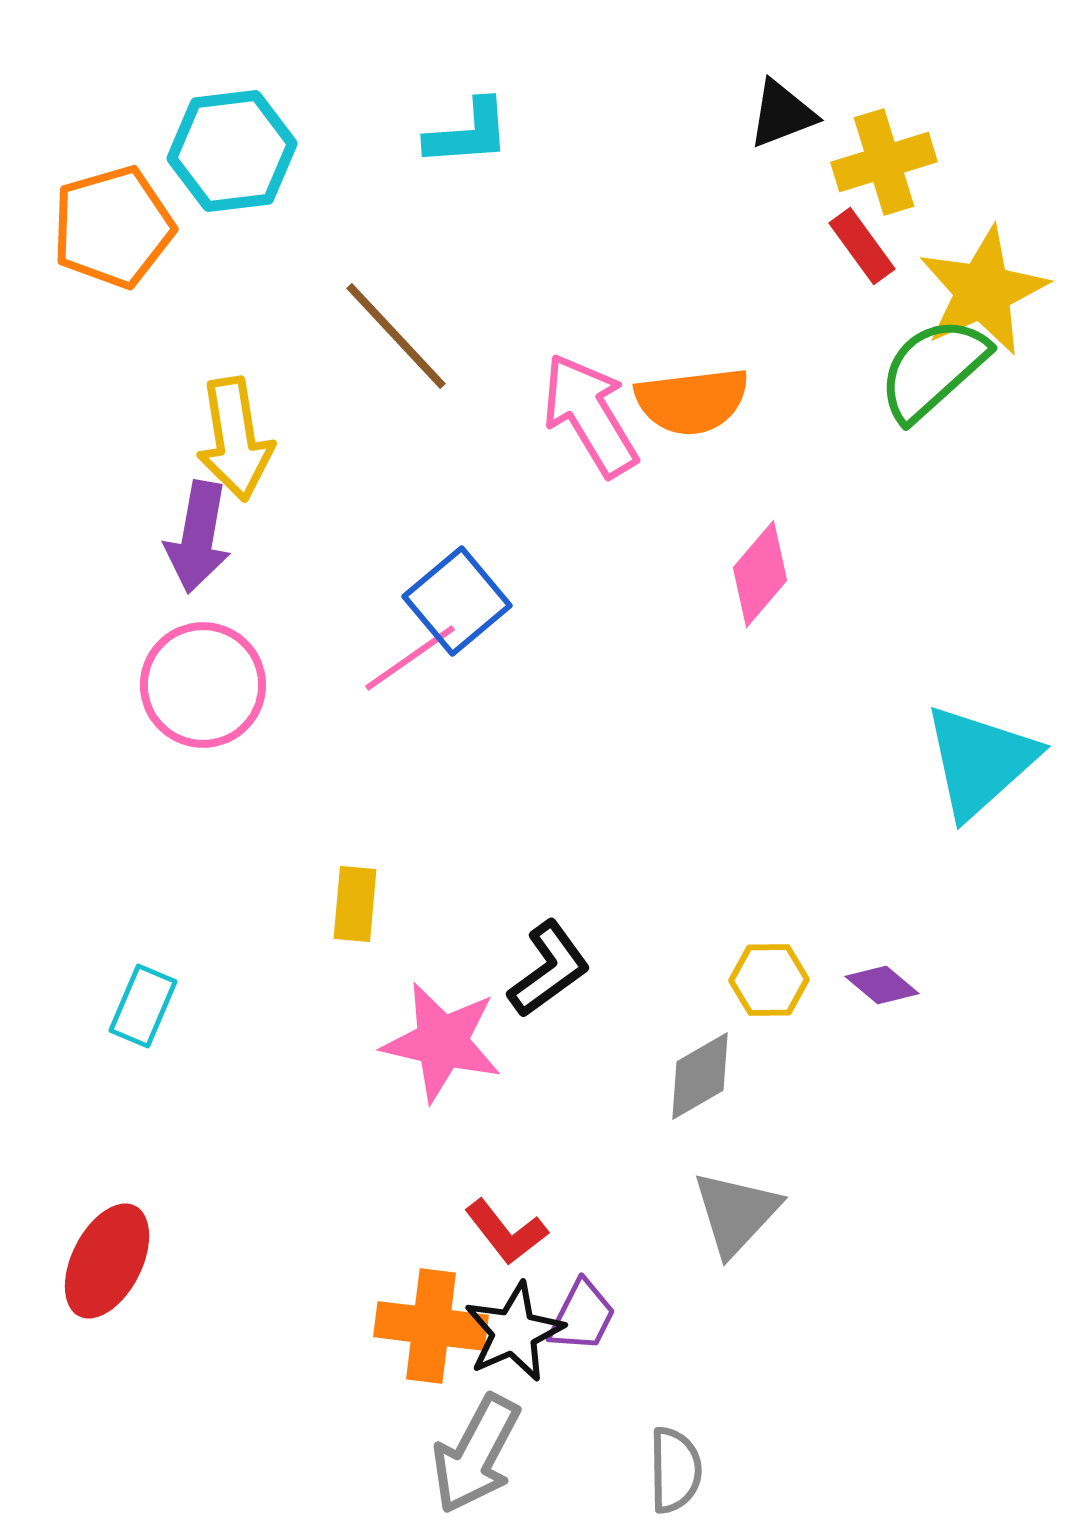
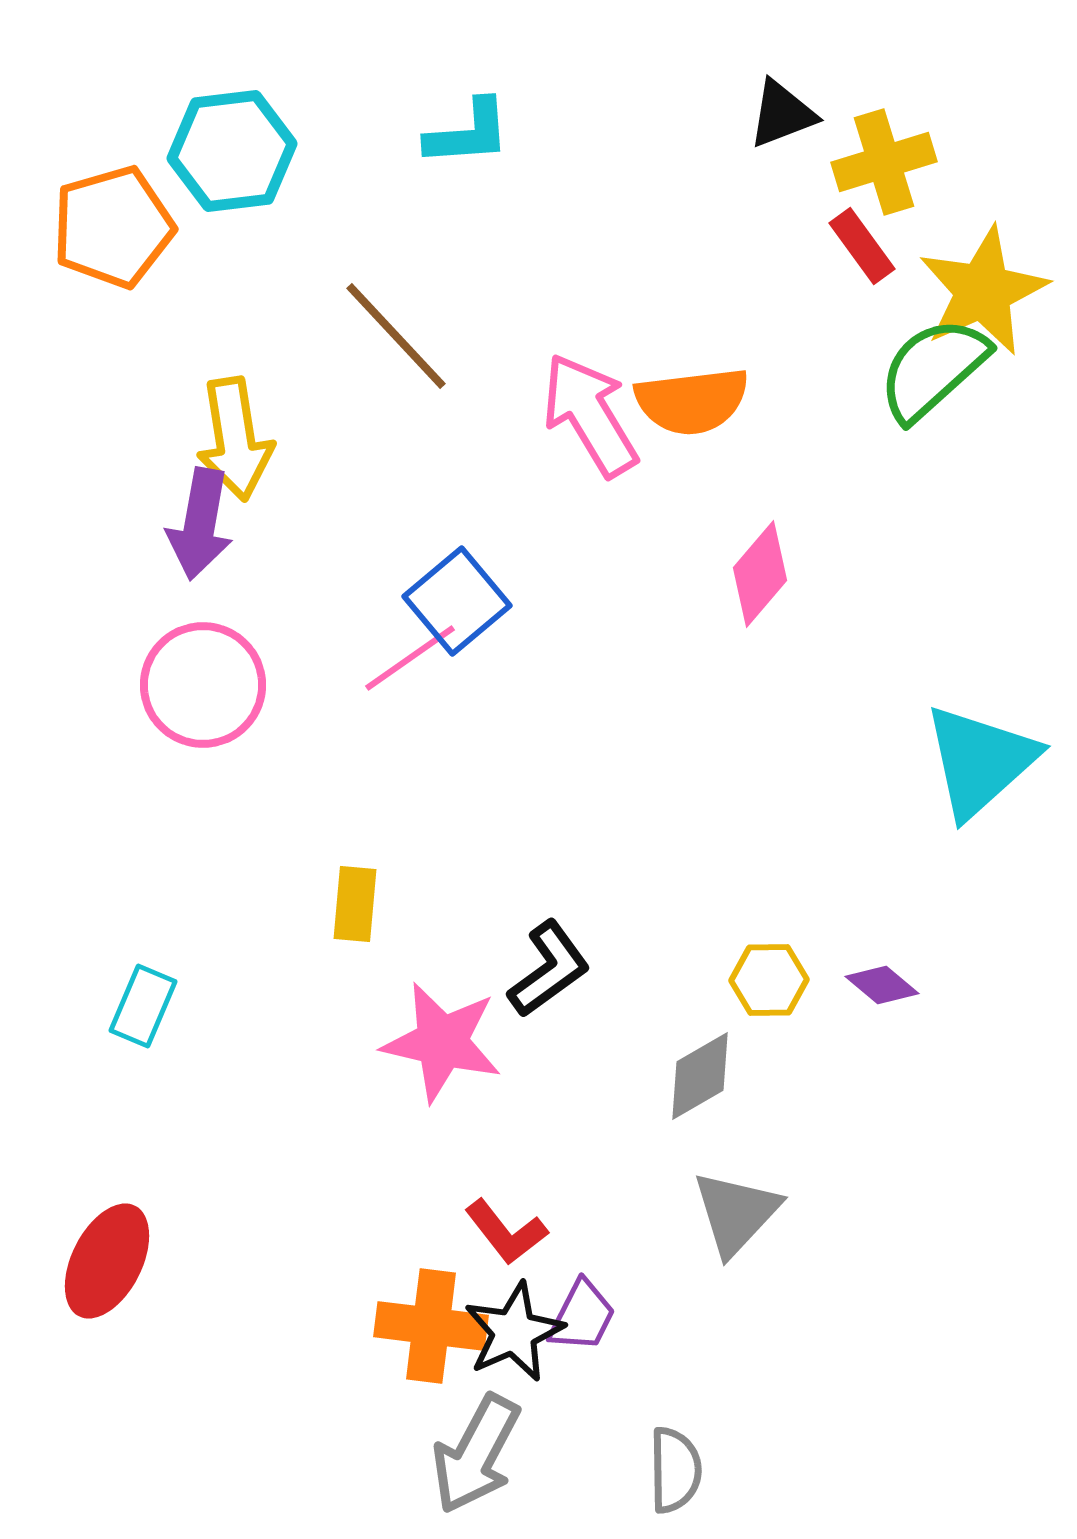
purple arrow: moved 2 px right, 13 px up
